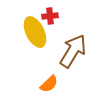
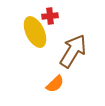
orange semicircle: moved 6 px right
